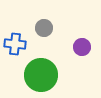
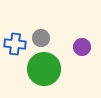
gray circle: moved 3 px left, 10 px down
green circle: moved 3 px right, 6 px up
